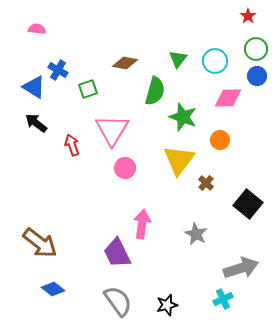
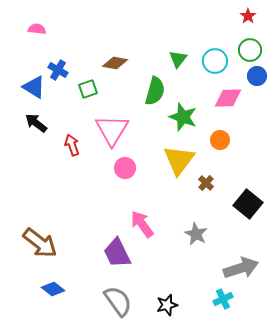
green circle: moved 6 px left, 1 px down
brown diamond: moved 10 px left
pink arrow: rotated 44 degrees counterclockwise
